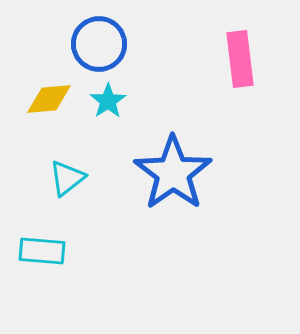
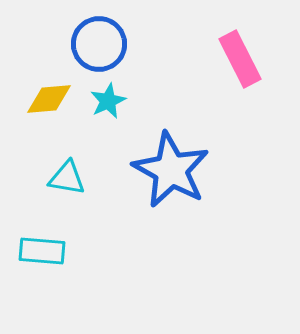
pink rectangle: rotated 20 degrees counterclockwise
cyan star: rotated 9 degrees clockwise
blue star: moved 2 px left, 3 px up; rotated 8 degrees counterclockwise
cyan triangle: rotated 48 degrees clockwise
